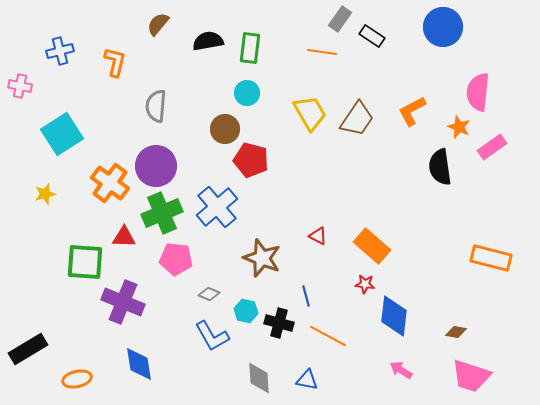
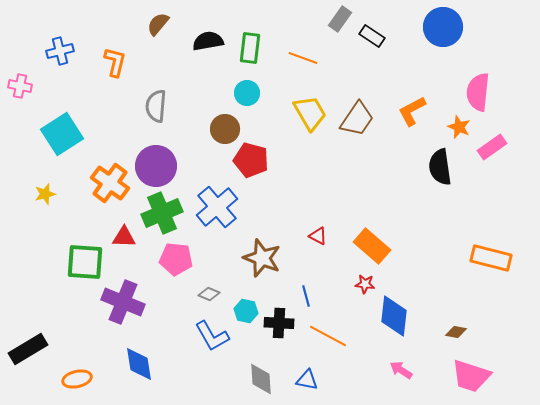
orange line at (322, 52): moved 19 px left, 6 px down; rotated 12 degrees clockwise
black cross at (279, 323): rotated 12 degrees counterclockwise
gray diamond at (259, 378): moved 2 px right, 1 px down
